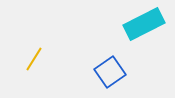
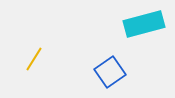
cyan rectangle: rotated 12 degrees clockwise
